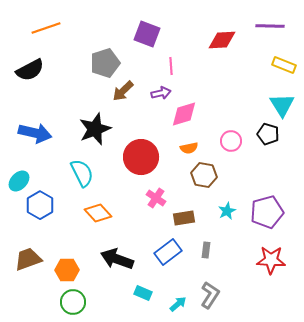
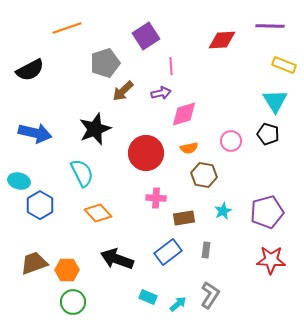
orange line: moved 21 px right
purple square: moved 1 px left, 2 px down; rotated 36 degrees clockwise
cyan triangle: moved 7 px left, 4 px up
red circle: moved 5 px right, 4 px up
cyan ellipse: rotated 60 degrees clockwise
pink cross: rotated 30 degrees counterclockwise
cyan star: moved 4 px left
brown trapezoid: moved 6 px right, 4 px down
cyan rectangle: moved 5 px right, 4 px down
